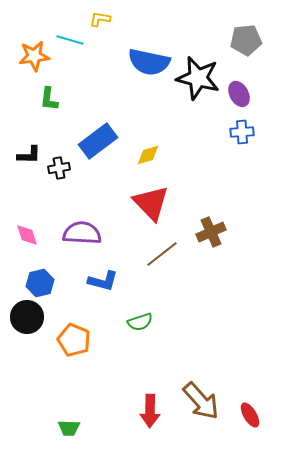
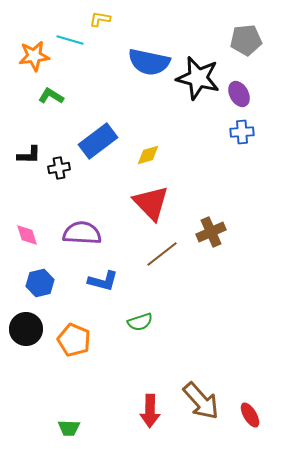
green L-shape: moved 2 px right, 3 px up; rotated 115 degrees clockwise
black circle: moved 1 px left, 12 px down
